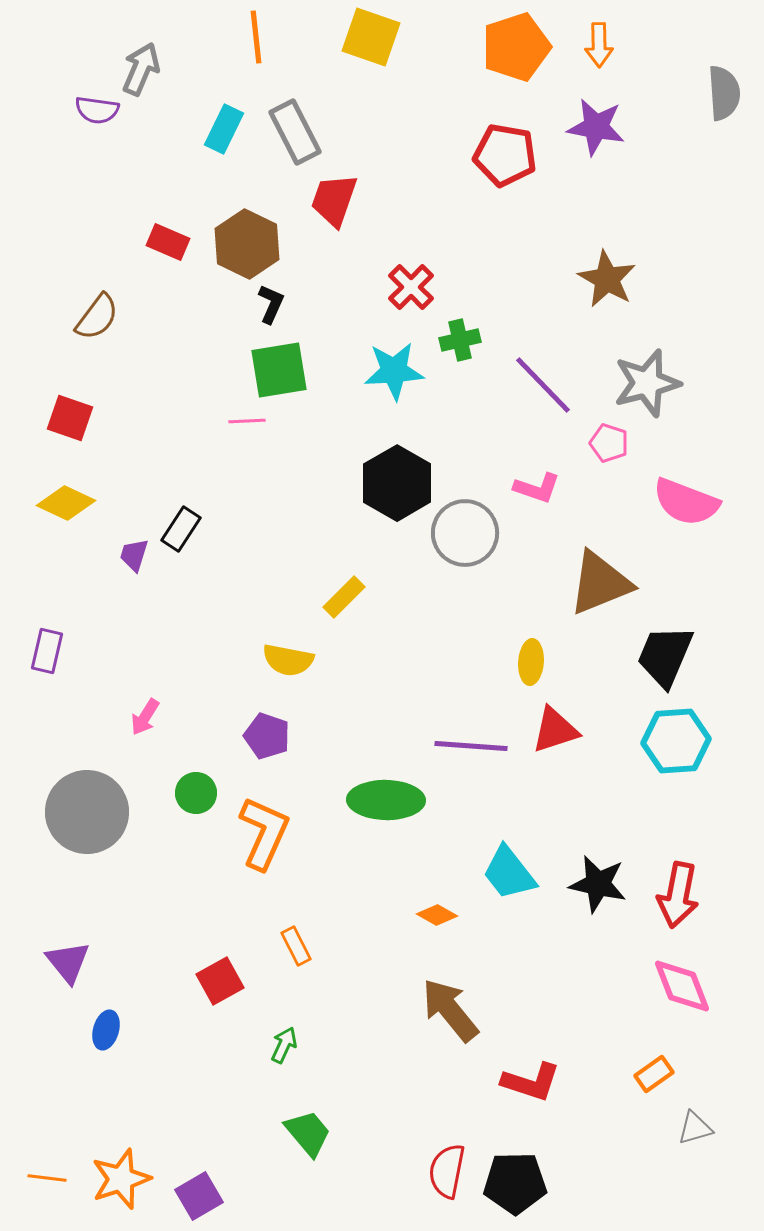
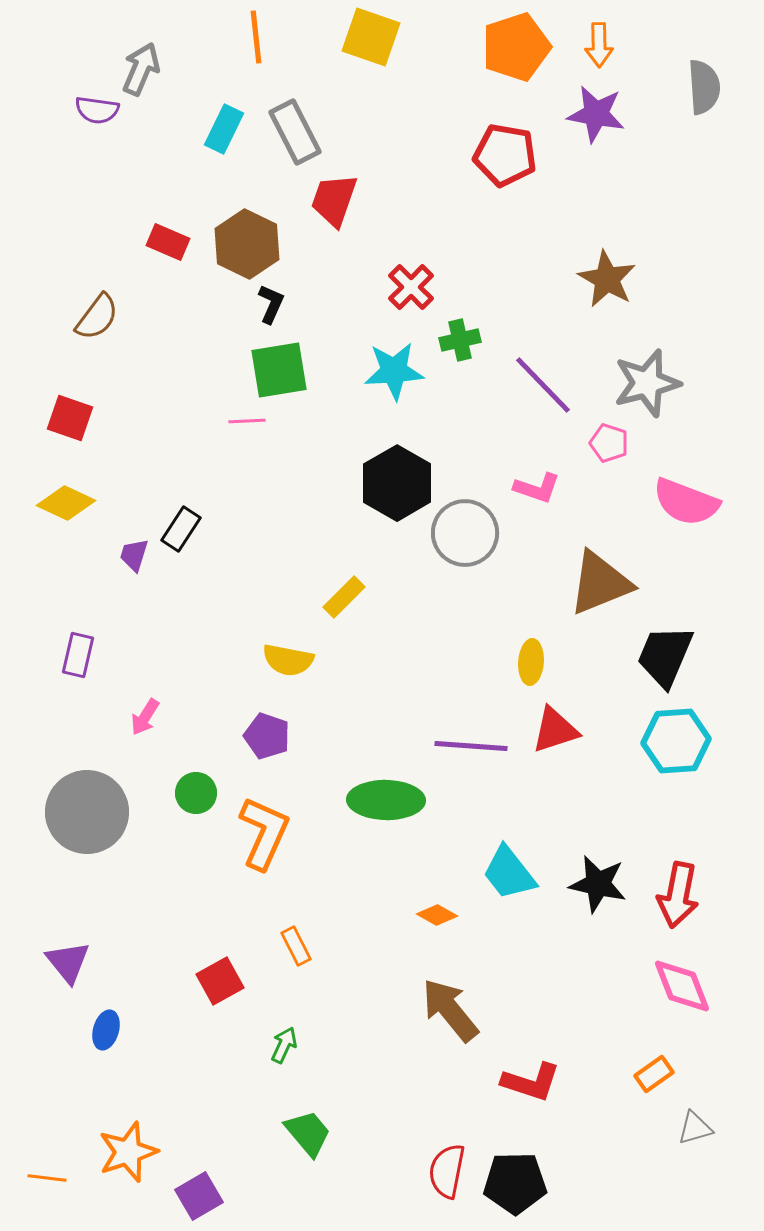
gray semicircle at (724, 93): moved 20 px left, 6 px up
purple star at (596, 127): moved 13 px up
purple rectangle at (47, 651): moved 31 px right, 4 px down
orange star at (121, 1179): moved 7 px right, 27 px up
